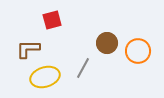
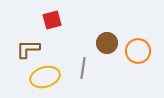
gray line: rotated 20 degrees counterclockwise
